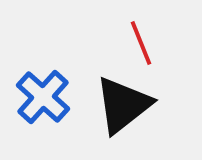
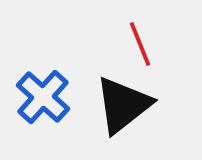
red line: moved 1 px left, 1 px down
